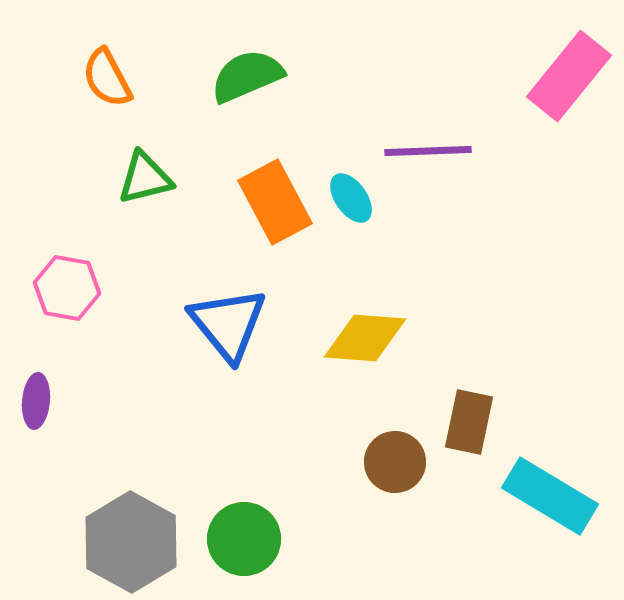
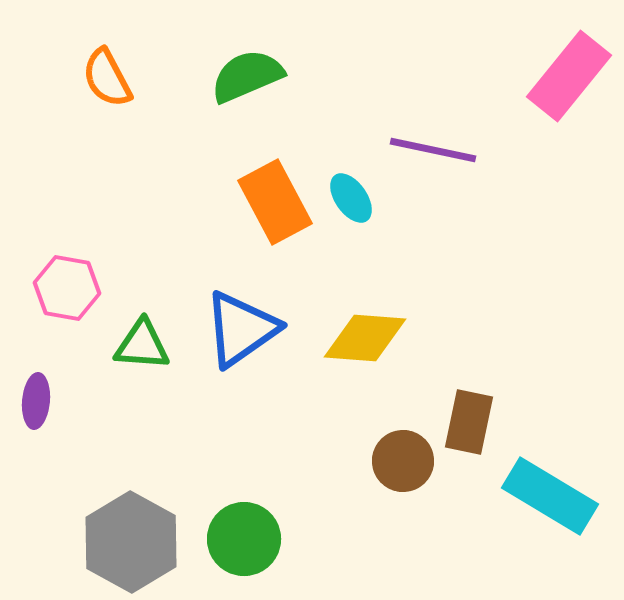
purple line: moved 5 px right, 1 px up; rotated 14 degrees clockwise
green triangle: moved 3 px left, 167 px down; rotated 18 degrees clockwise
blue triangle: moved 13 px right, 5 px down; rotated 34 degrees clockwise
brown circle: moved 8 px right, 1 px up
